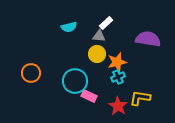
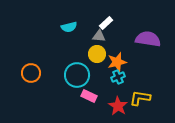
cyan circle: moved 2 px right, 6 px up
